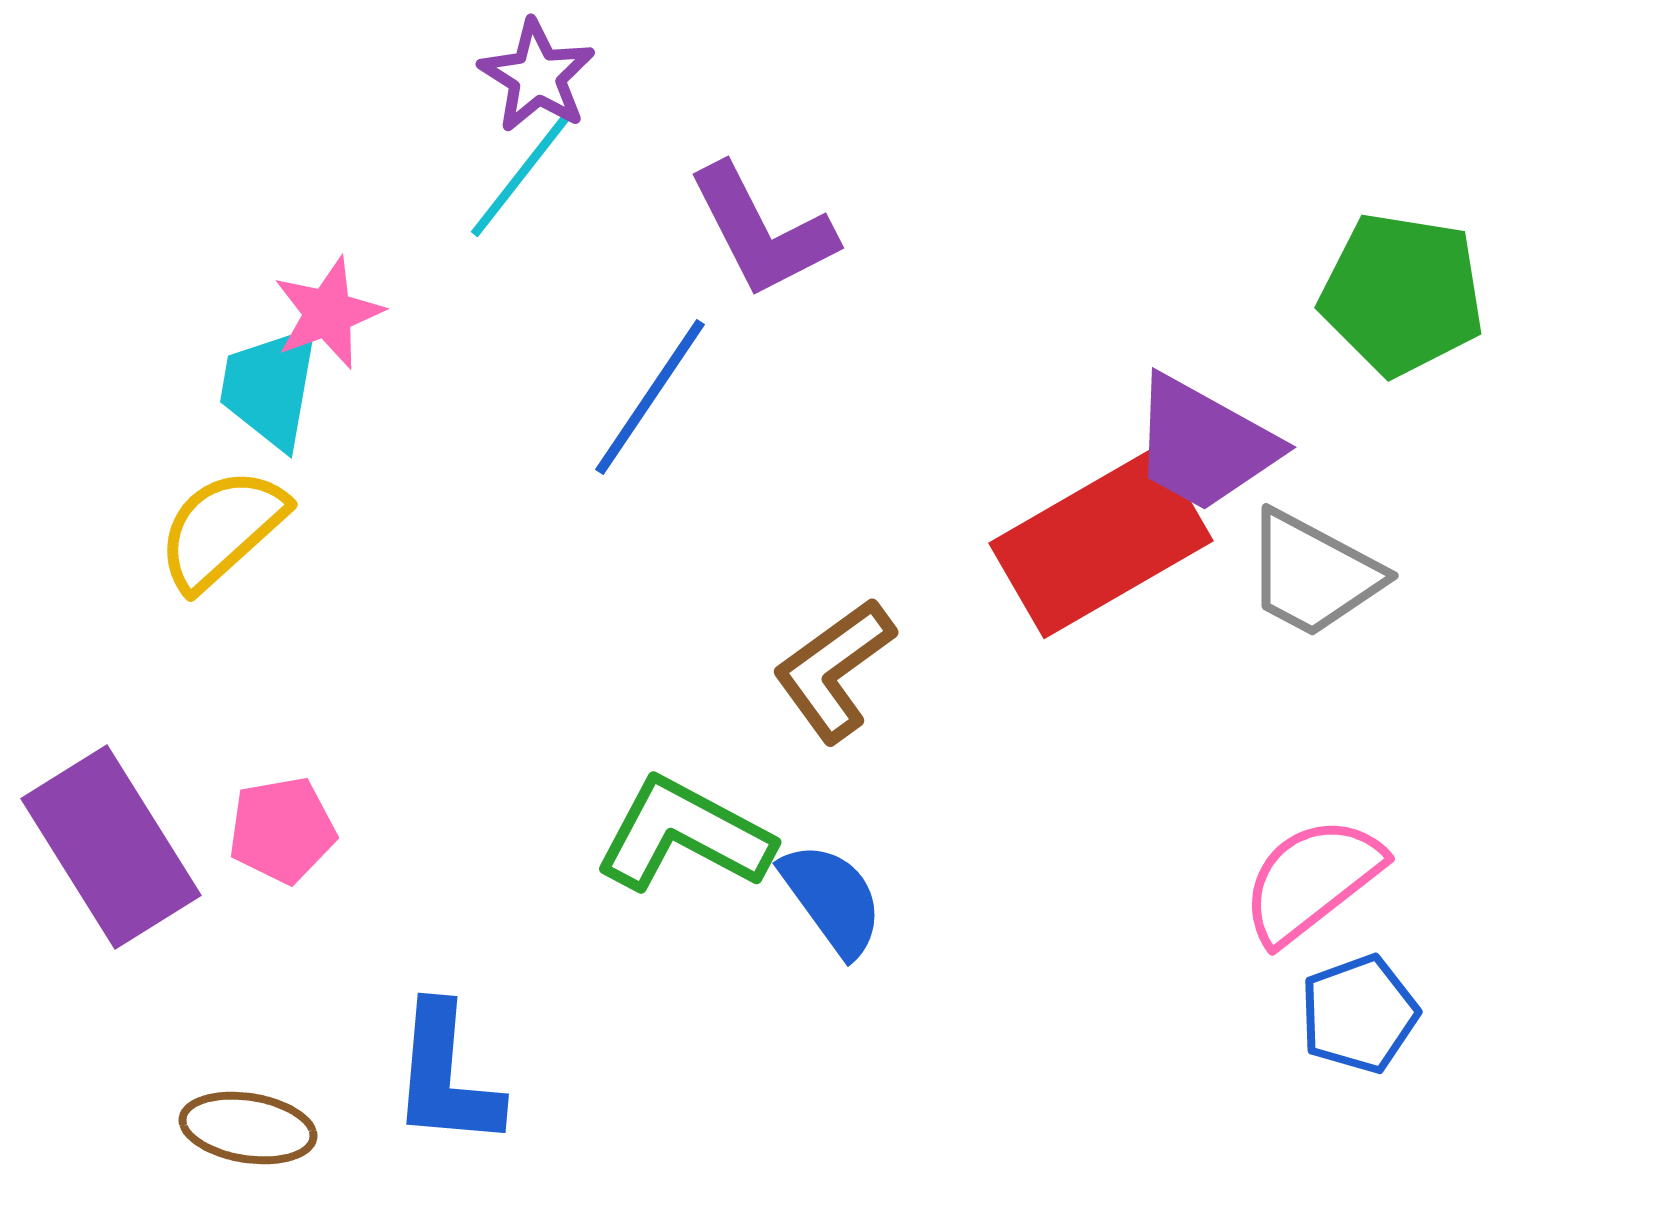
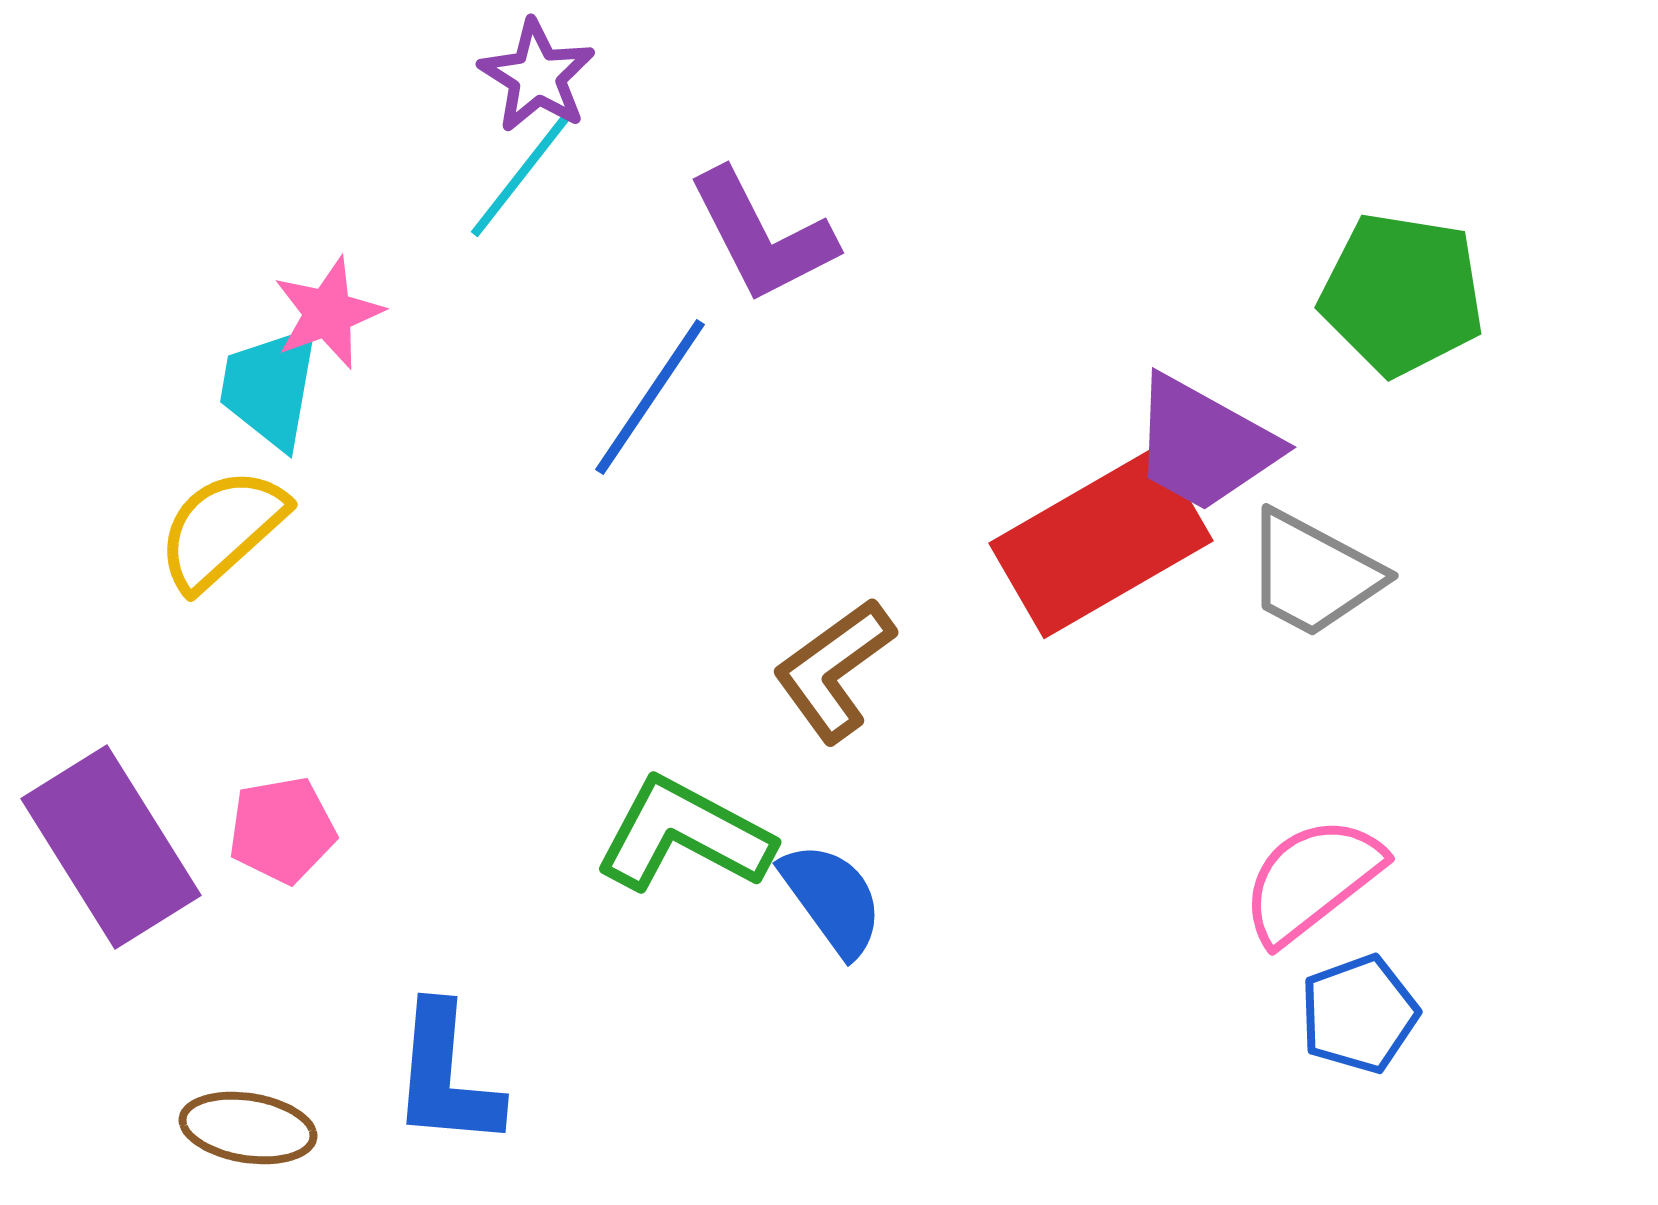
purple L-shape: moved 5 px down
